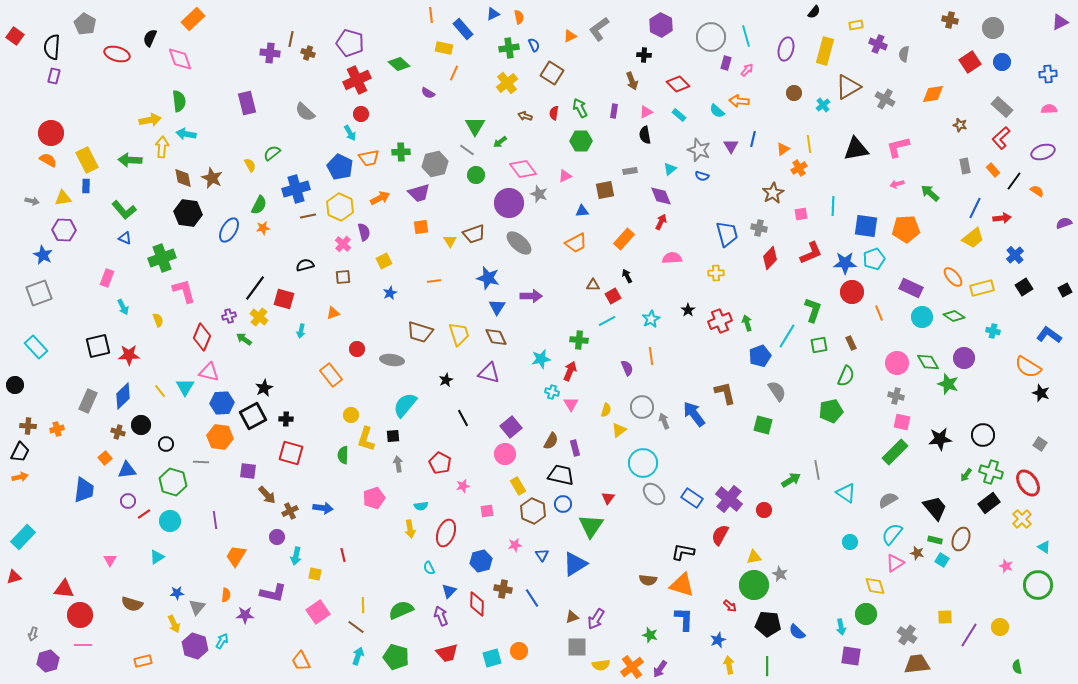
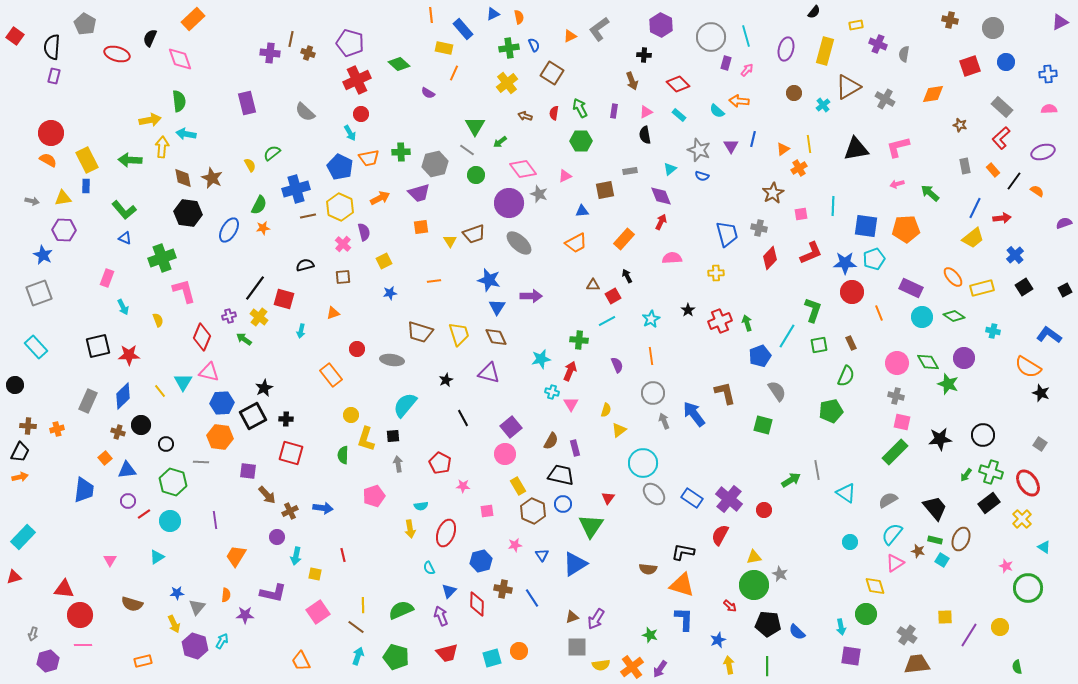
red square at (970, 62): moved 4 px down; rotated 15 degrees clockwise
blue circle at (1002, 62): moved 4 px right
blue star at (488, 278): moved 1 px right, 2 px down
blue star at (390, 293): rotated 16 degrees clockwise
purple semicircle at (627, 368): moved 10 px left, 3 px up
cyan triangle at (185, 387): moved 2 px left, 5 px up
gray circle at (642, 407): moved 11 px right, 14 px up
pink star at (463, 486): rotated 16 degrees clockwise
pink pentagon at (374, 498): moved 2 px up
brown star at (917, 553): moved 1 px right, 2 px up
brown semicircle at (648, 580): moved 11 px up
green circle at (1038, 585): moved 10 px left, 3 px down
